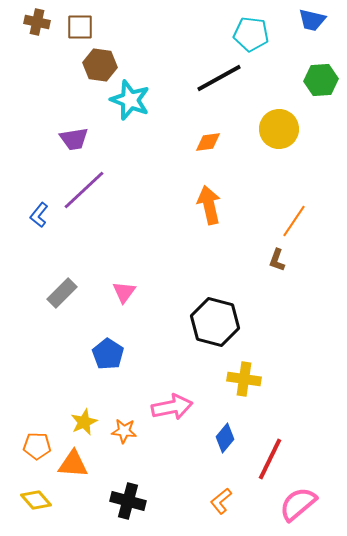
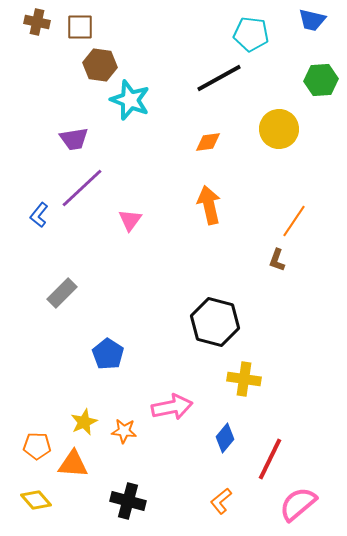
purple line: moved 2 px left, 2 px up
pink triangle: moved 6 px right, 72 px up
